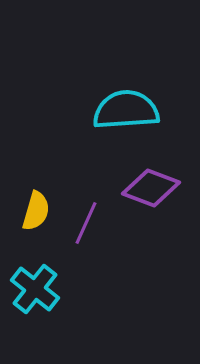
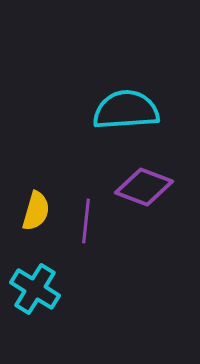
purple diamond: moved 7 px left, 1 px up
purple line: moved 2 px up; rotated 18 degrees counterclockwise
cyan cross: rotated 6 degrees counterclockwise
